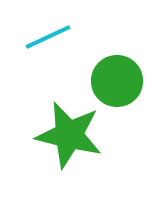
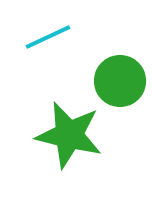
green circle: moved 3 px right
